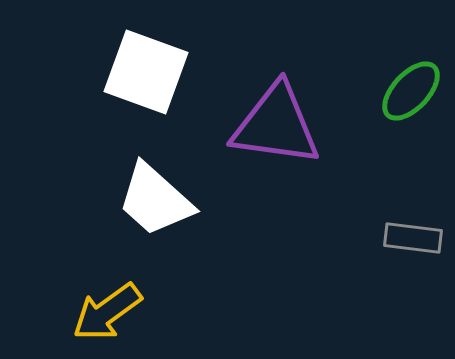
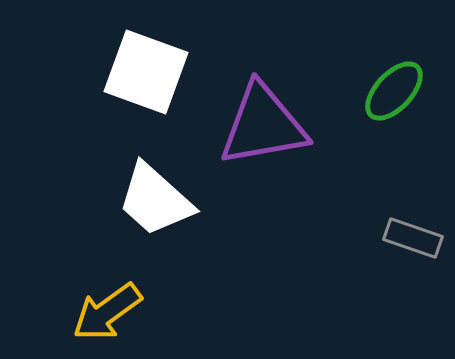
green ellipse: moved 17 px left
purple triangle: moved 13 px left; rotated 18 degrees counterclockwise
gray rectangle: rotated 12 degrees clockwise
